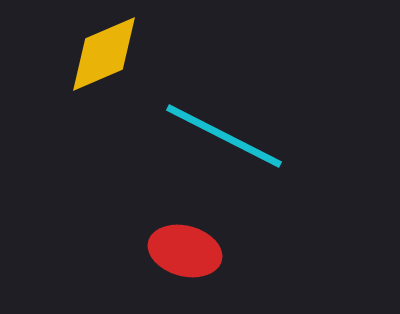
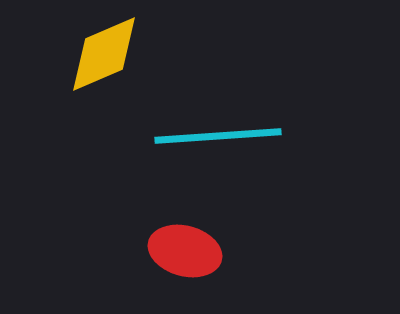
cyan line: moved 6 px left; rotated 31 degrees counterclockwise
